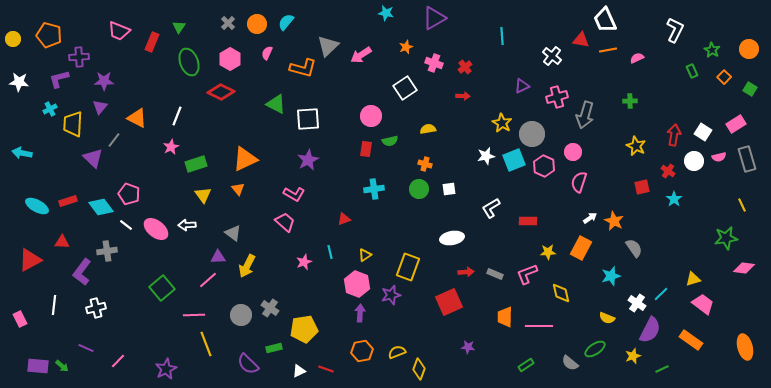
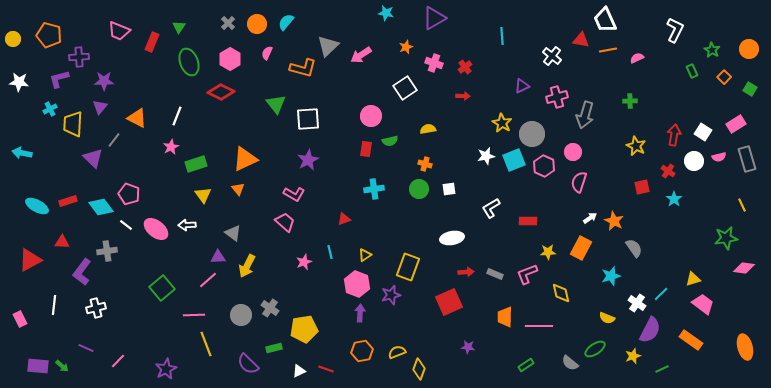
green triangle at (276, 104): rotated 25 degrees clockwise
